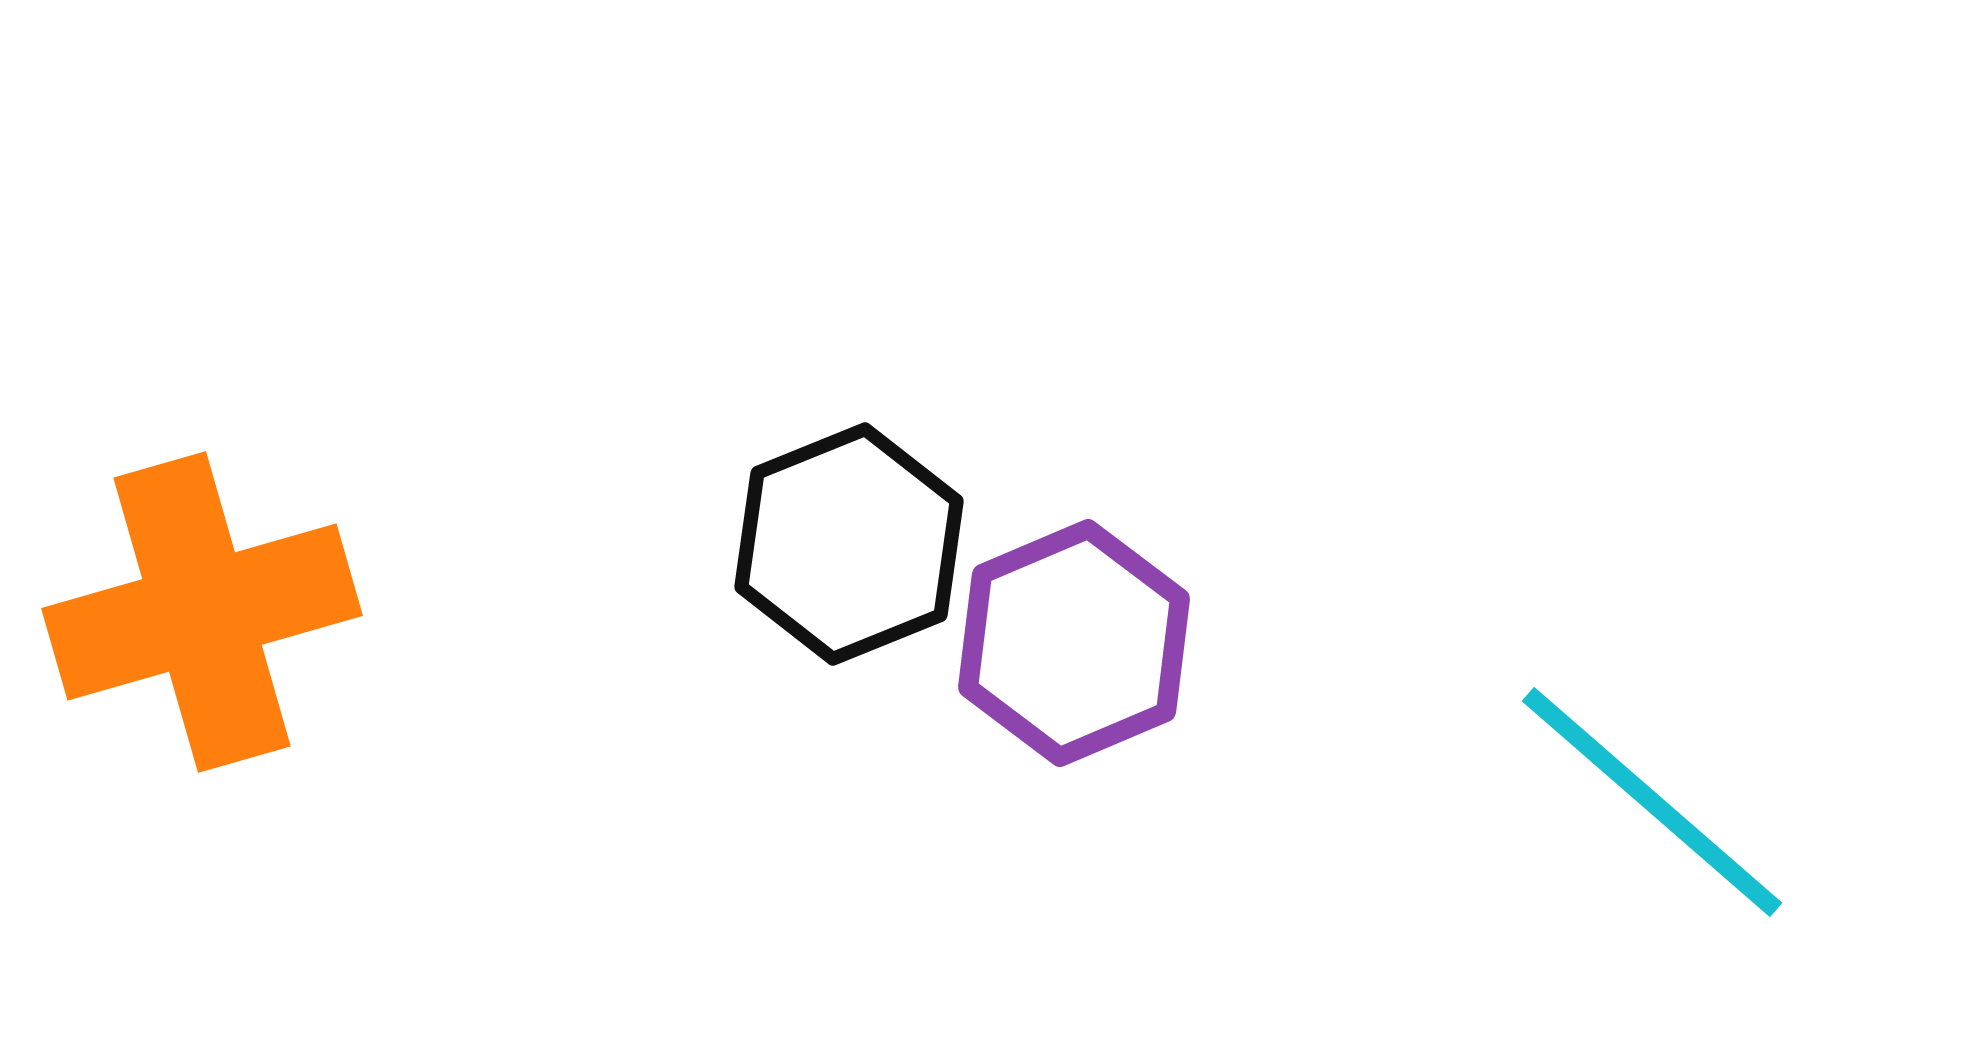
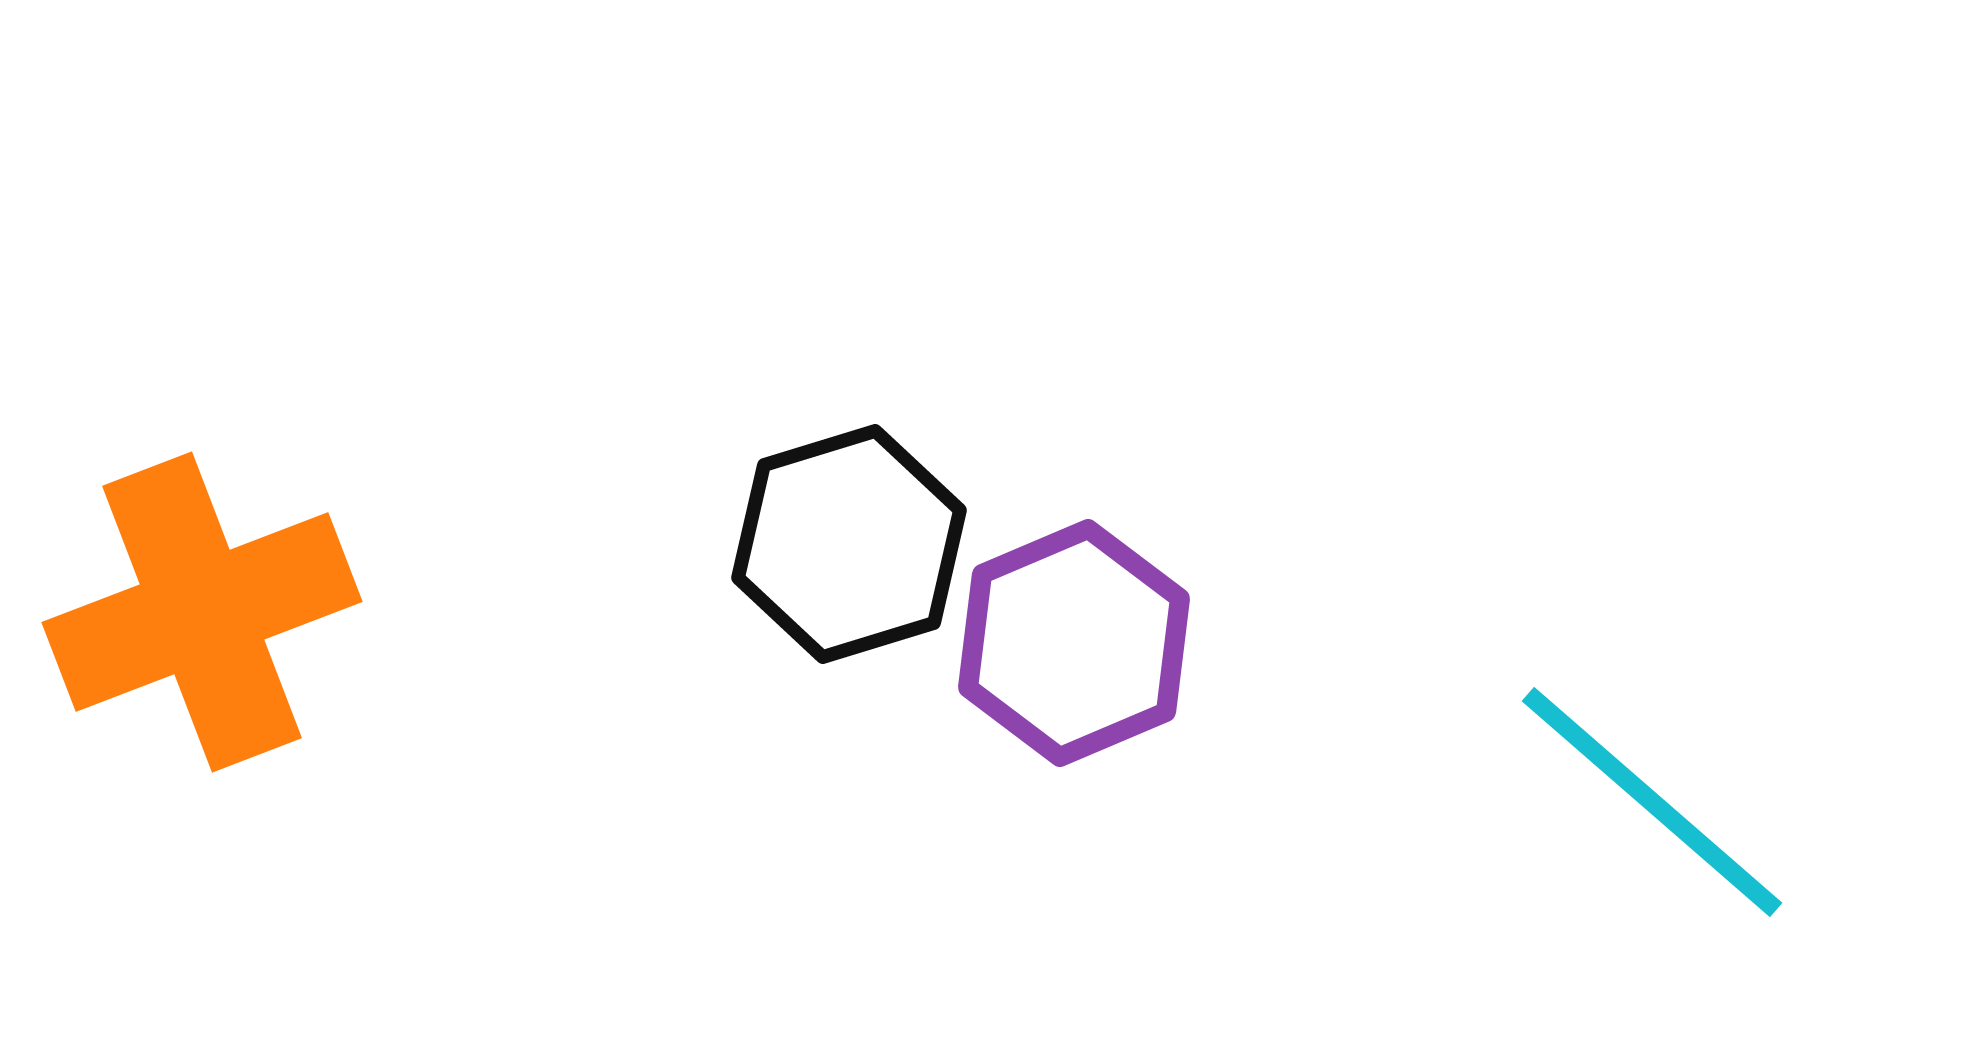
black hexagon: rotated 5 degrees clockwise
orange cross: rotated 5 degrees counterclockwise
